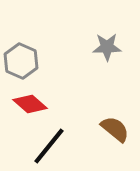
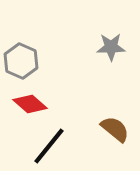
gray star: moved 4 px right
